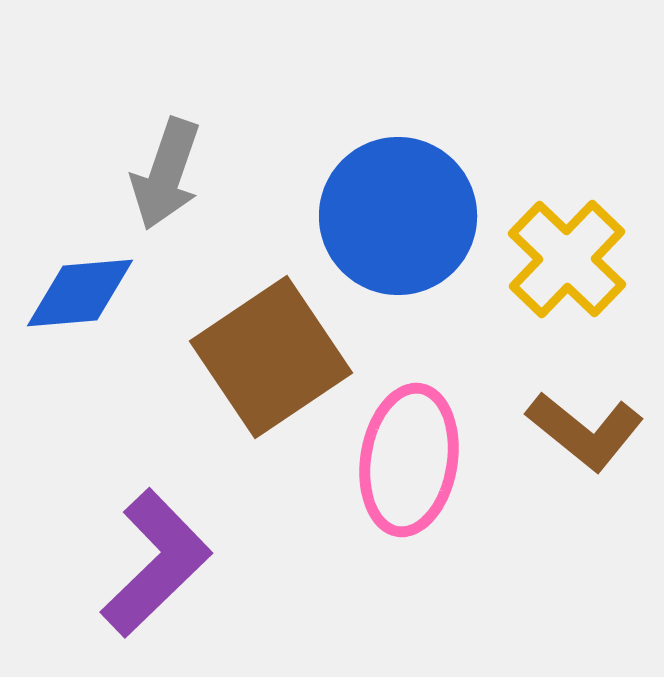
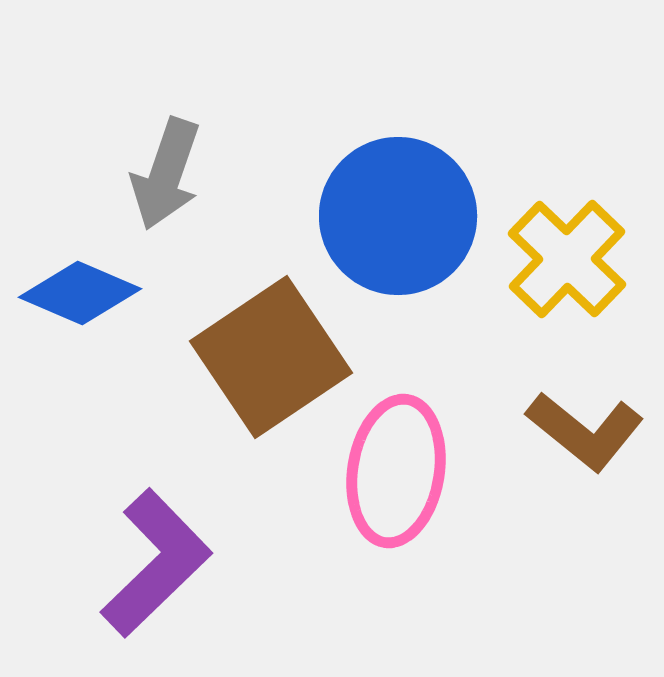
blue diamond: rotated 28 degrees clockwise
pink ellipse: moved 13 px left, 11 px down
